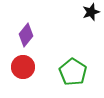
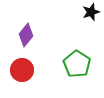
red circle: moved 1 px left, 3 px down
green pentagon: moved 4 px right, 8 px up
